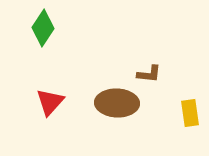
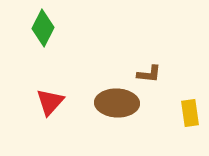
green diamond: rotated 6 degrees counterclockwise
